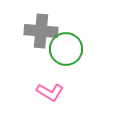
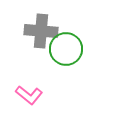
pink L-shape: moved 21 px left, 3 px down; rotated 8 degrees clockwise
